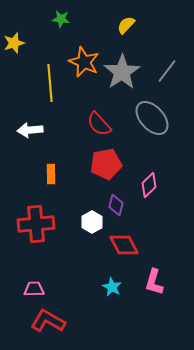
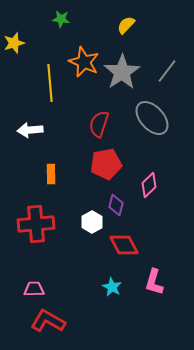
red semicircle: rotated 60 degrees clockwise
